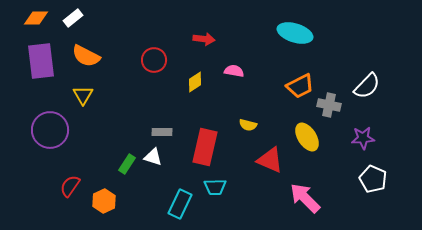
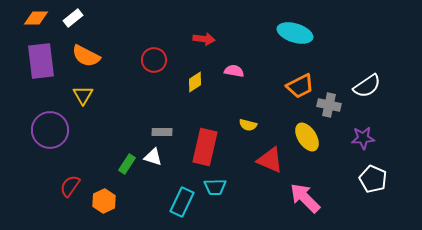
white semicircle: rotated 12 degrees clockwise
cyan rectangle: moved 2 px right, 2 px up
